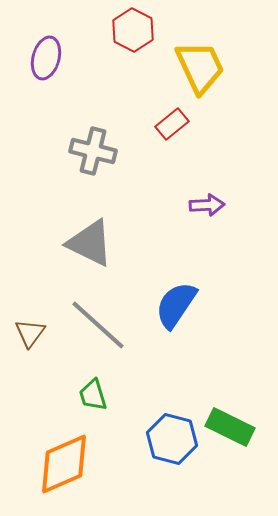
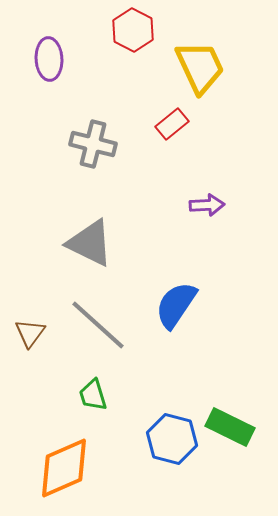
purple ellipse: moved 3 px right, 1 px down; rotated 18 degrees counterclockwise
gray cross: moved 7 px up
orange diamond: moved 4 px down
